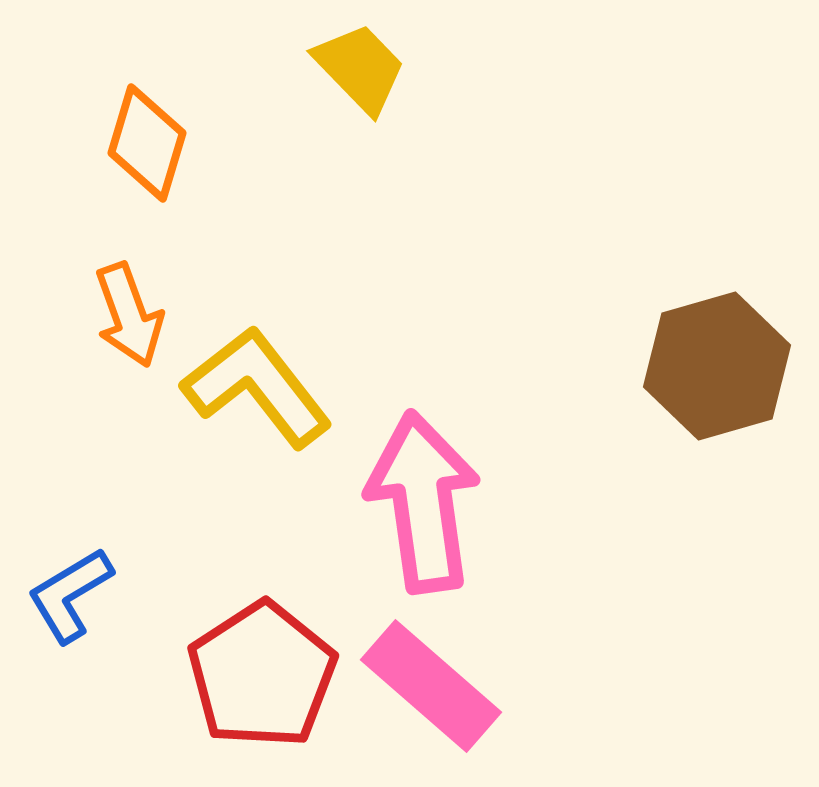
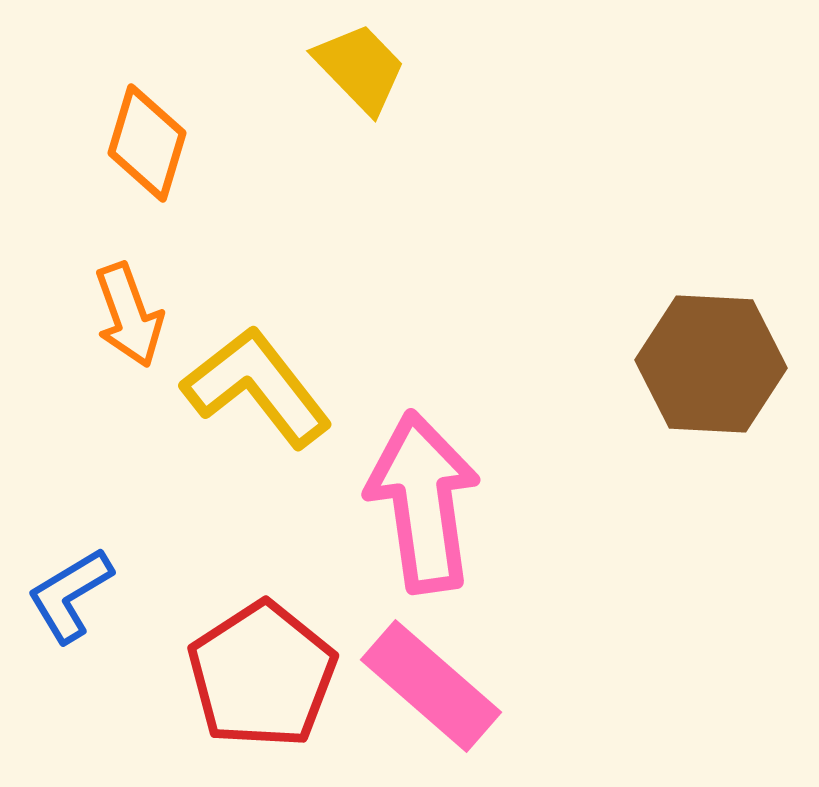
brown hexagon: moved 6 px left, 2 px up; rotated 19 degrees clockwise
